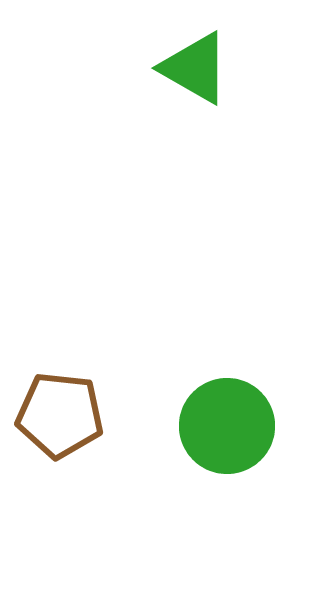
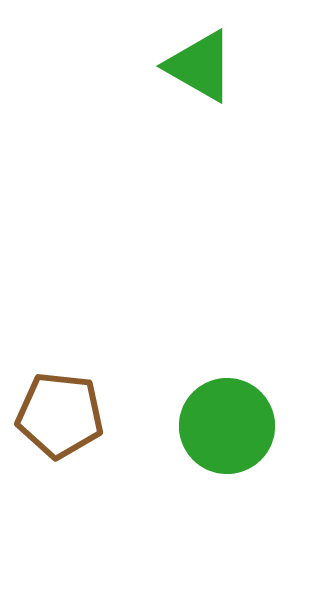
green triangle: moved 5 px right, 2 px up
